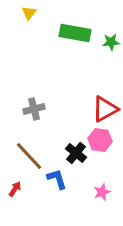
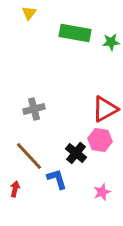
red arrow: rotated 21 degrees counterclockwise
